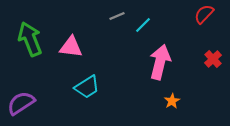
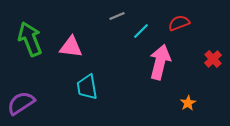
red semicircle: moved 25 px left, 9 px down; rotated 25 degrees clockwise
cyan line: moved 2 px left, 6 px down
cyan trapezoid: rotated 112 degrees clockwise
orange star: moved 16 px right, 2 px down
